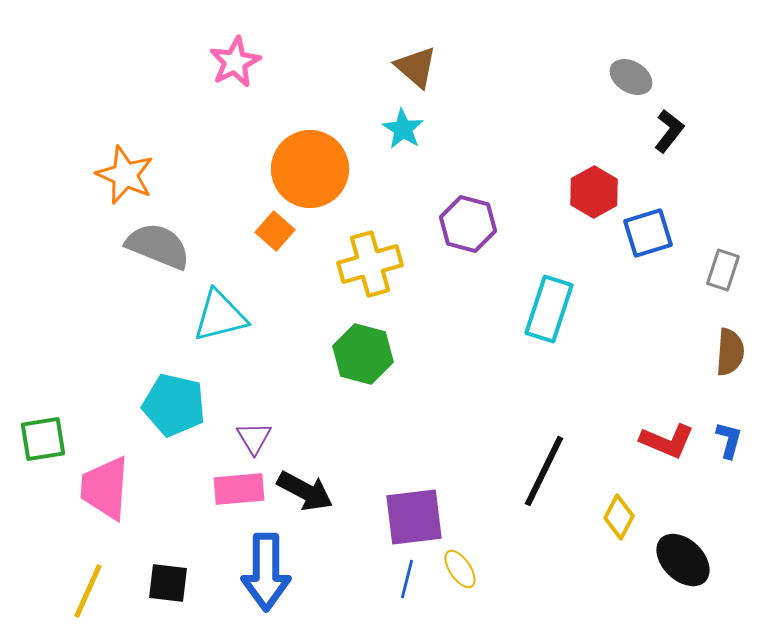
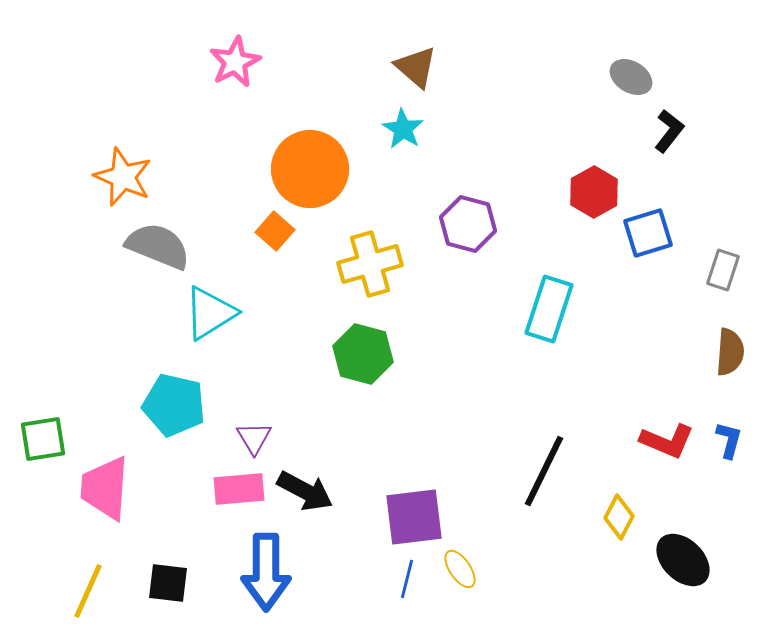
orange star: moved 2 px left, 2 px down
cyan triangle: moved 10 px left, 3 px up; rotated 18 degrees counterclockwise
